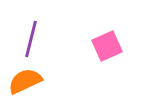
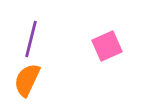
orange semicircle: moved 2 px right, 1 px up; rotated 40 degrees counterclockwise
